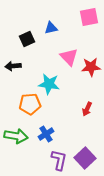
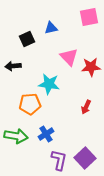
red arrow: moved 1 px left, 2 px up
